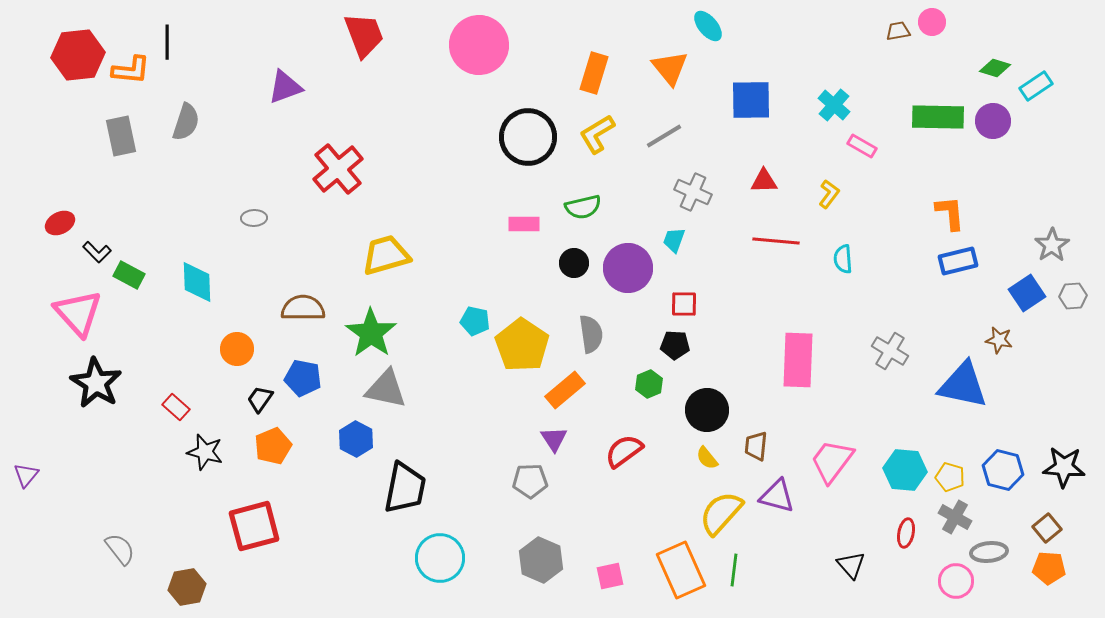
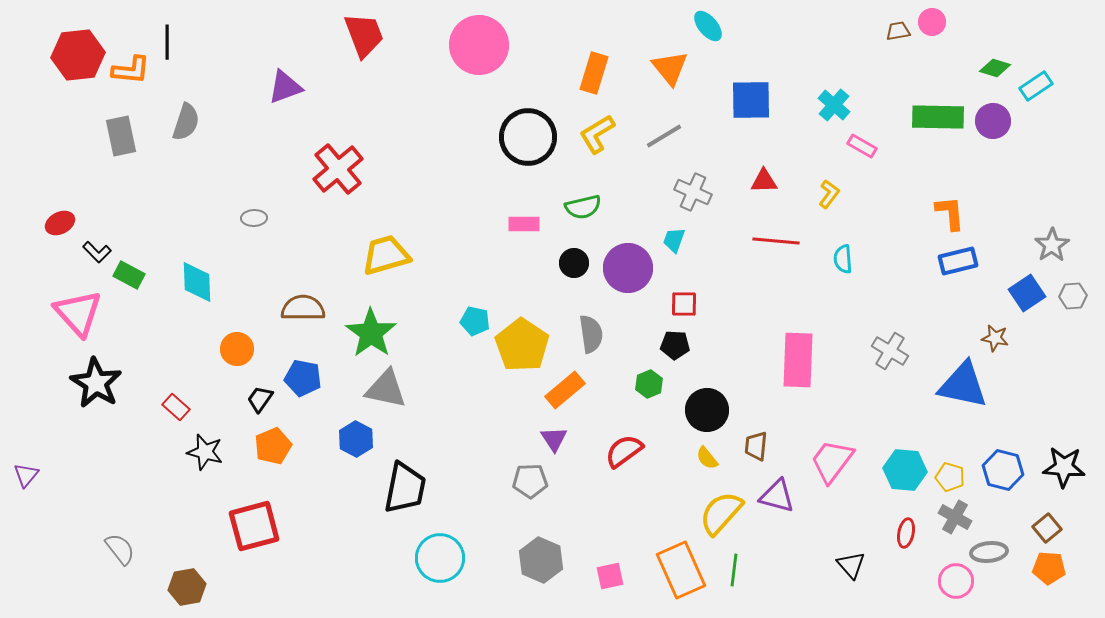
brown star at (999, 340): moved 4 px left, 2 px up
